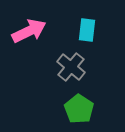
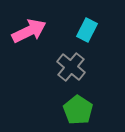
cyan rectangle: rotated 20 degrees clockwise
green pentagon: moved 1 px left, 1 px down
